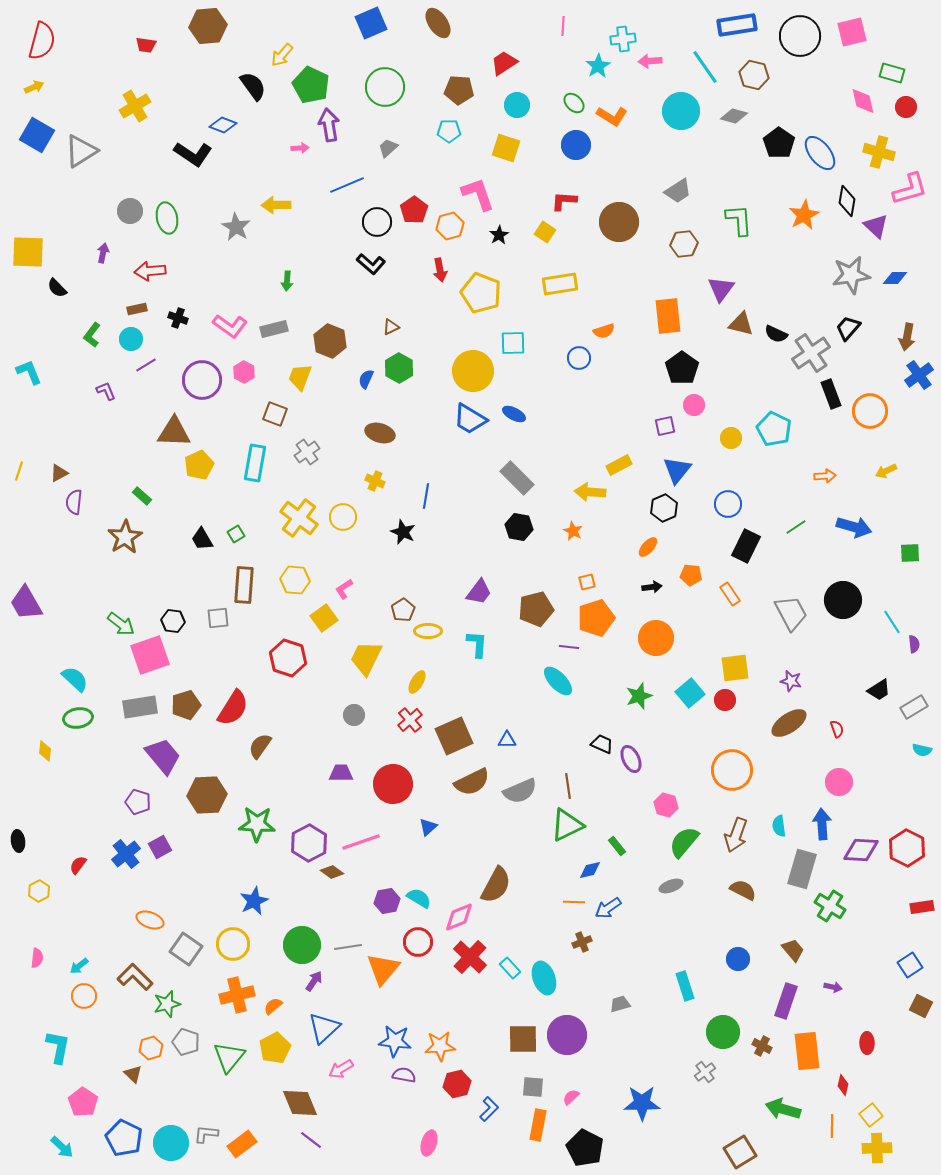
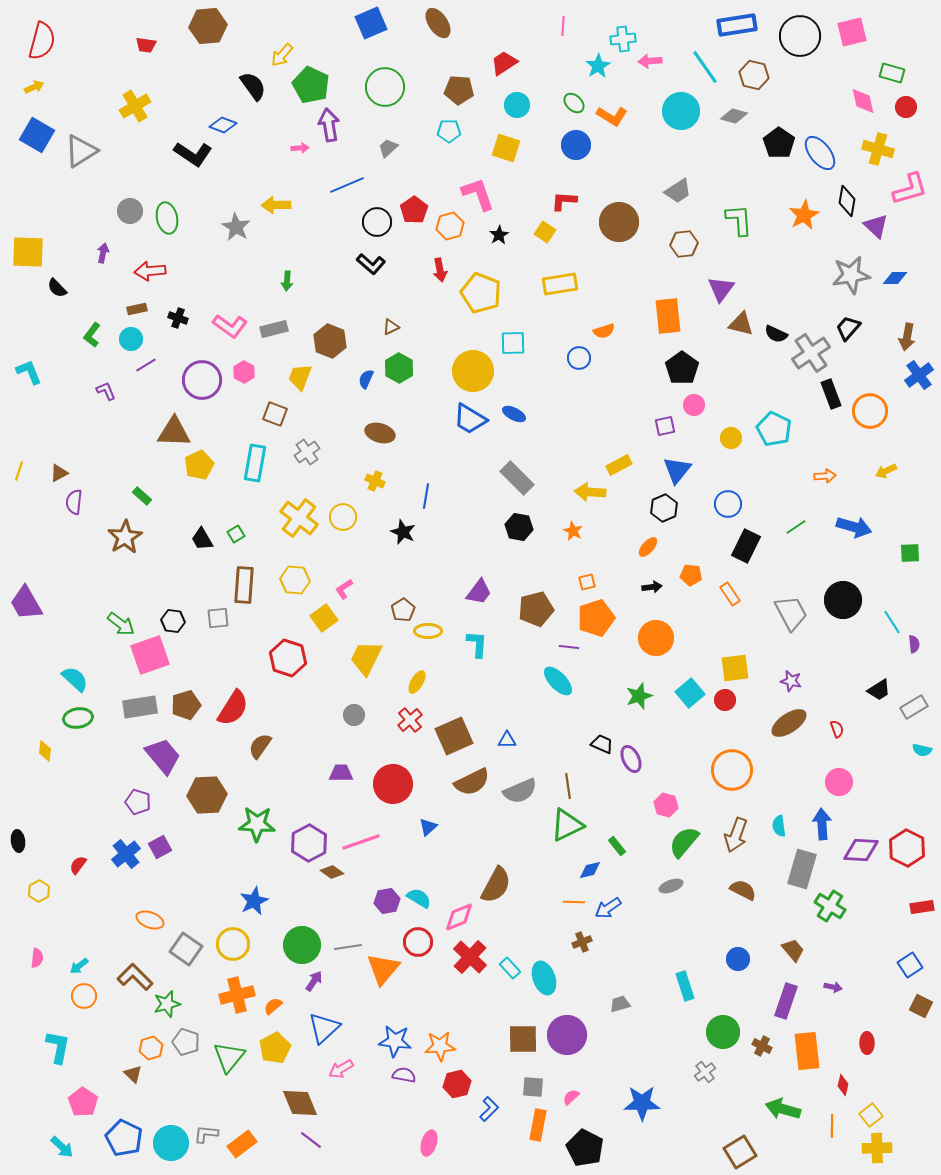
yellow cross at (879, 152): moved 1 px left, 3 px up
